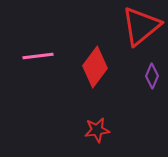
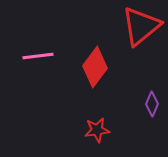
purple diamond: moved 28 px down
